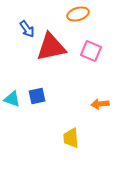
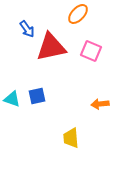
orange ellipse: rotated 30 degrees counterclockwise
